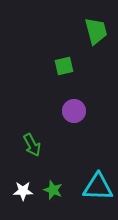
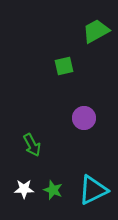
green trapezoid: rotated 104 degrees counterclockwise
purple circle: moved 10 px right, 7 px down
cyan triangle: moved 5 px left, 3 px down; rotated 28 degrees counterclockwise
white star: moved 1 px right, 2 px up
